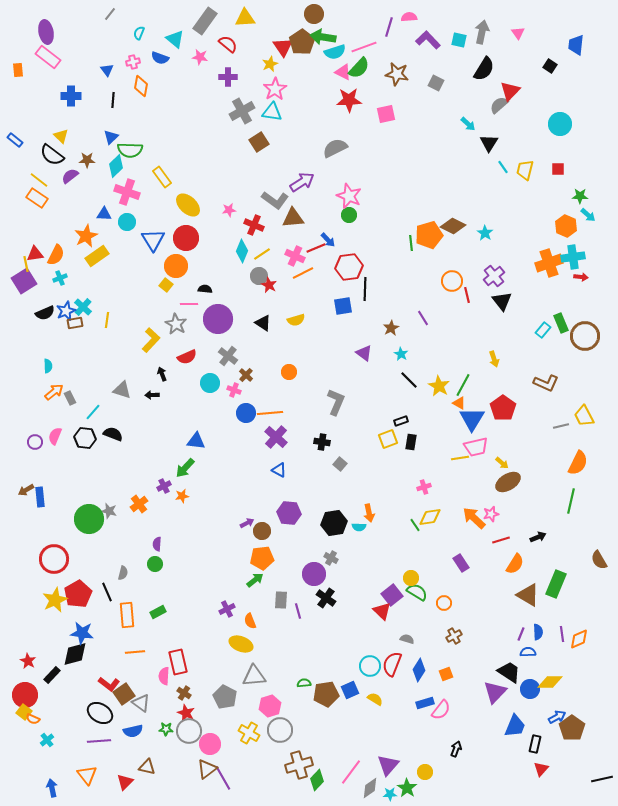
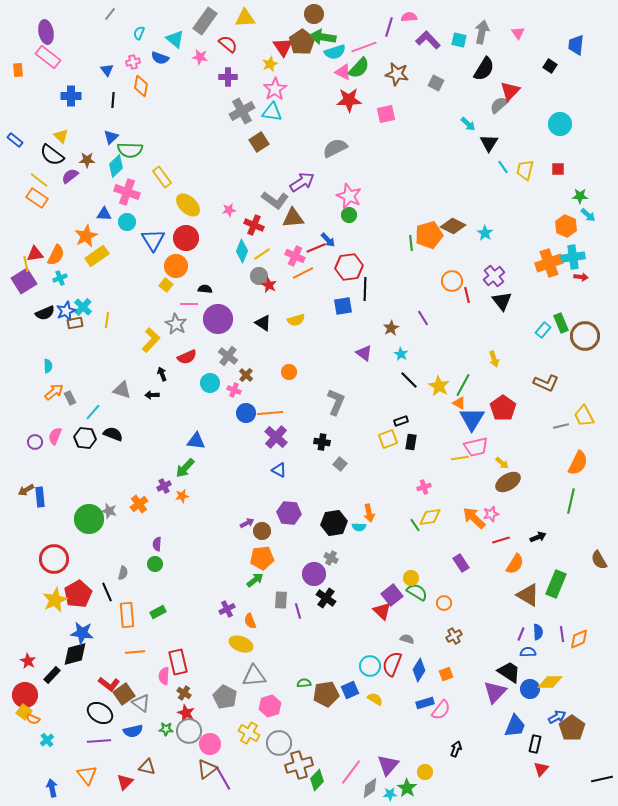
gray circle at (280, 730): moved 1 px left, 13 px down
